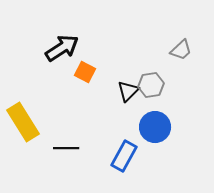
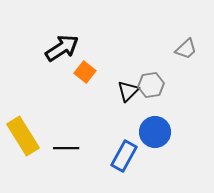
gray trapezoid: moved 5 px right, 1 px up
orange square: rotated 10 degrees clockwise
yellow rectangle: moved 14 px down
blue circle: moved 5 px down
